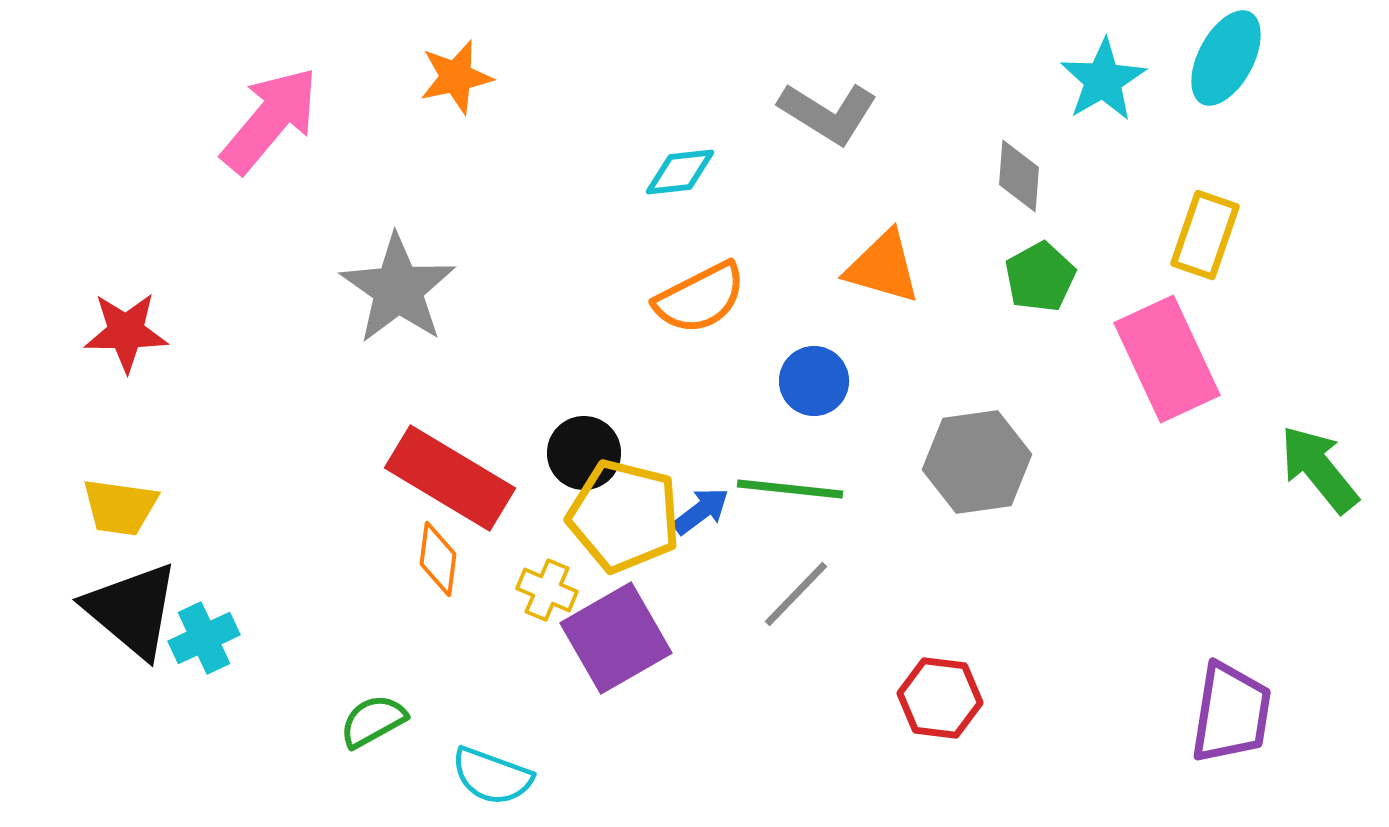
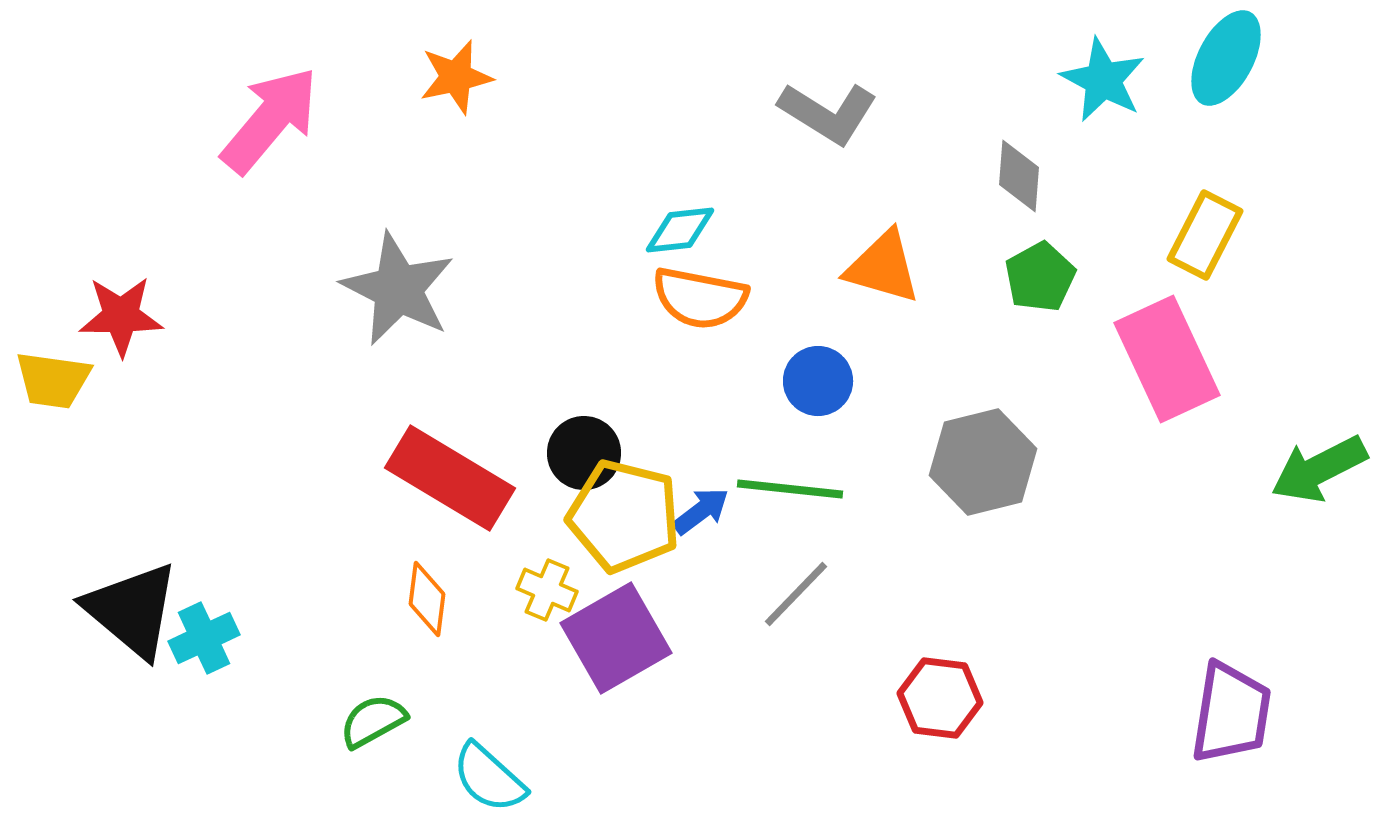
cyan star: rotated 14 degrees counterclockwise
cyan diamond: moved 58 px down
yellow rectangle: rotated 8 degrees clockwise
gray star: rotated 8 degrees counterclockwise
orange semicircle: rotated 38 degrees clockwise
red star: moved 5 px left, 16 px up
blue circle: moved 4 px right
gray hexagon: moved 6 px right; rotated 6 degrees counterclockwise
green arrow: rotated 78 degrees counterclockwise
yellow trapezoid: moved 67 px left, 127 px up
orange diamond: moved 11 px left, 40 px down
cyan semicircle: moved 3 px left, 2 px down; rotated 22 degrees clockwise
